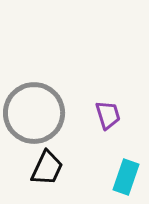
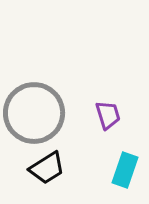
black trapezoid: rotated 33 degrees clockwise
cyan rectangle: moved 1 px left, 7 px up
